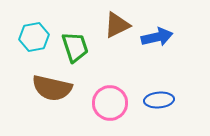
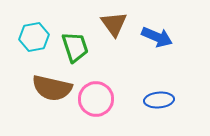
brown triangle: moved 3 px left, 1 px up; rotated 40 degrees counterclockwise
blue arrow: rotated 36 degrees clockwise
pink circle: moved 14 px left, 4 px up
